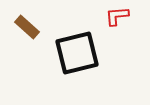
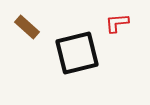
red L-shape: moved 7 px down
